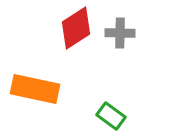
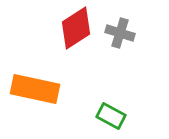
gray cross: rotated 16 degrees clockwise
green rectangle: rotated 8 degrees counterclockwise
